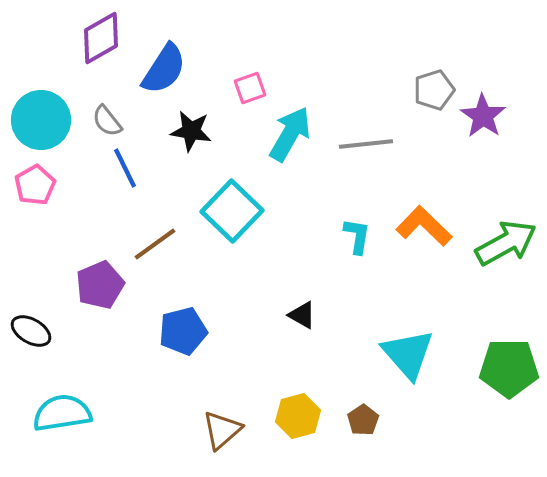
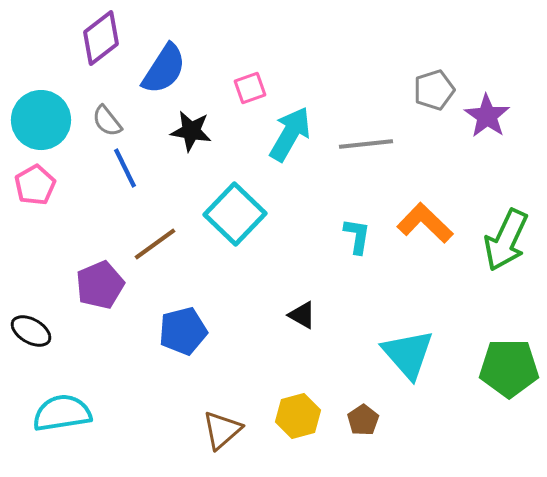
purple diamond: rotated 8 degrees counterclockwise
purple star: moved 4 px right
cyan square: moved 3 px right, 3 px down
orange L-shape: moved 1 px right, 3 px up
green arrow: moved 3 px up; rotated 144 degrees clockwise
